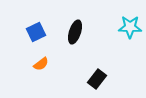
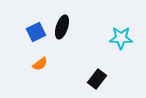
cyan star: moved 9 px left, 11 px down
black ellipse: moved 13 px left, 5 px up
orange semicircle: moved 1 px left
